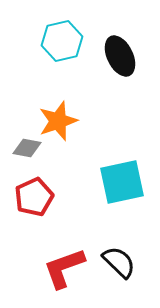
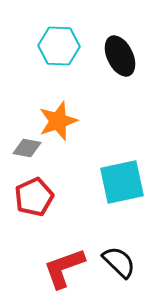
cyan hexagon: moved 3 px left, 5 px down; rotated 15 degrees clockwise
